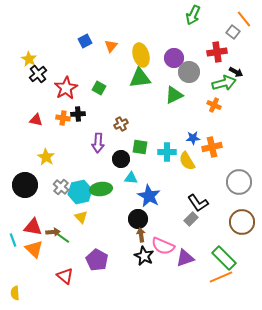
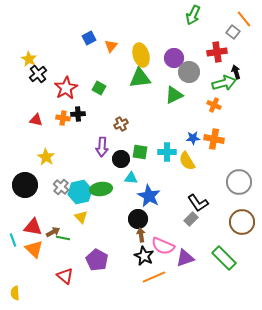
blue square at (85, 41): moved 4 px right, 3 px up
black arrow at (236, 72): rotated 136 degrees counterclockwise
purple arrow at (98, 143): moved 4 px right, 4 px down
green square at (140, 147): moved 5 px down
orange cross at (212, 147): moved 2 px right, 8 px up; rotated 24 degrees clockwise
brown arrow at (53, 232): rotated 24 degrees counterclockwise
green line at (63, 238): rotated 24 degrees counterclockwise
orange line at (221, 277): moved 67 px left
